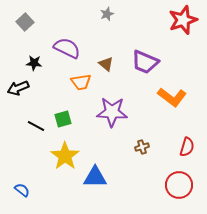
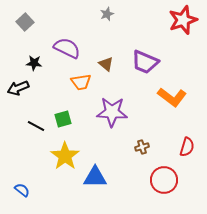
red circle: moved 15 px left, 5 px up
